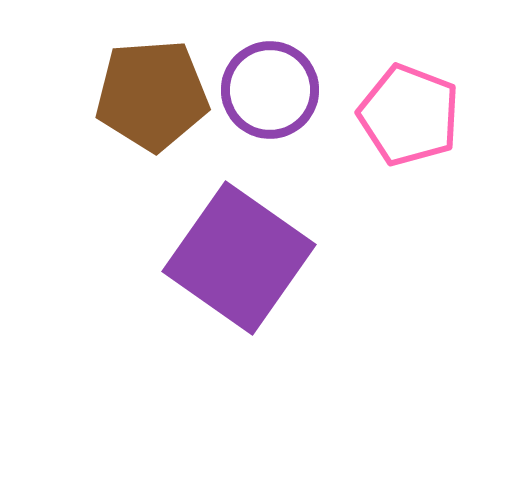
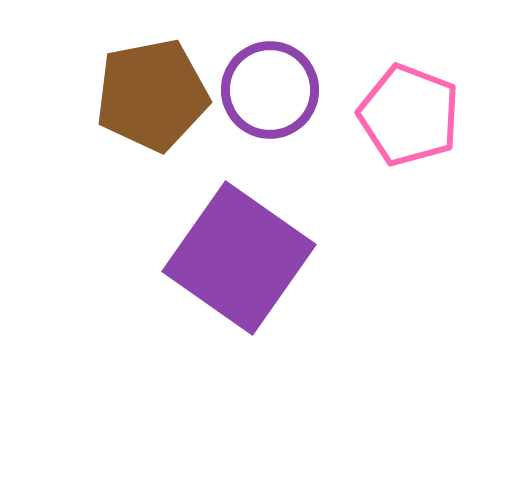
brown pentagon: rotated 7 degrees counterclockwise
